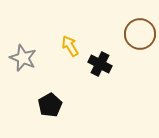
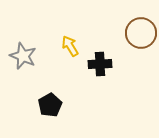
brown circle: moved 1 px right, 1 px up
gray star: moved 2 px up
black cross: rotated 30 degrees counterclockwise
